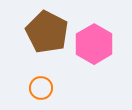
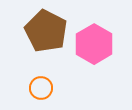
brown pentagon: moved 1 px left, 1 px up
